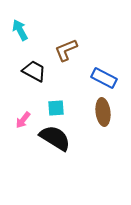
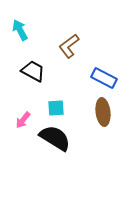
brown L-shape: moved 3 px right, 4 px up; rotated 15 degrees counterclockwise
black trapezoid: moved 1 px left
